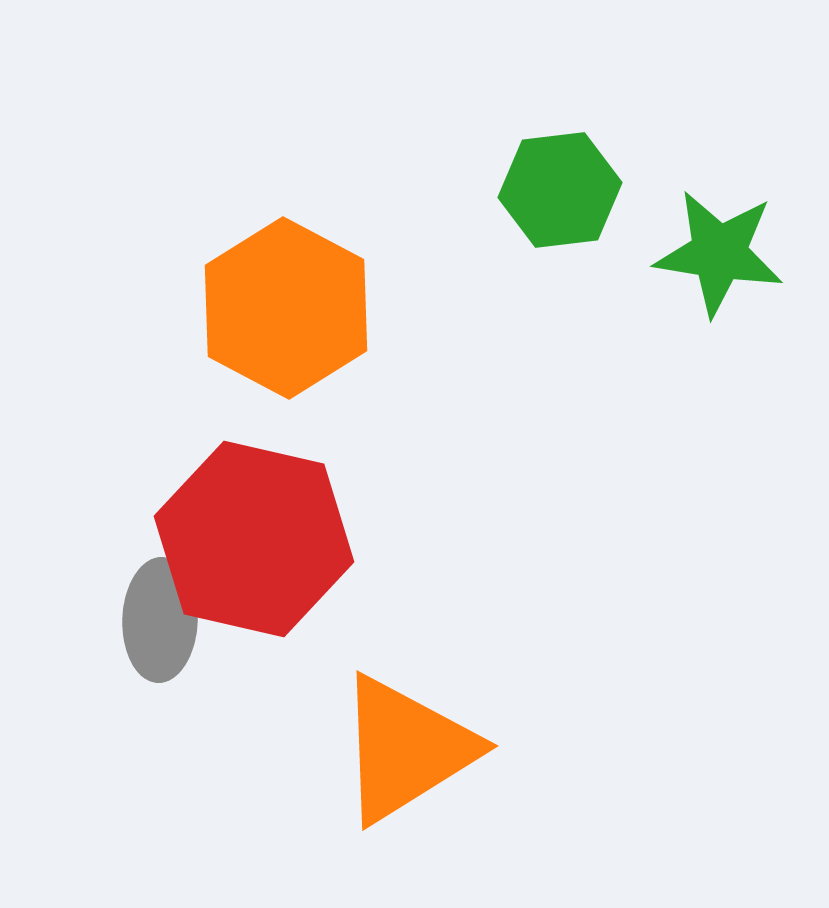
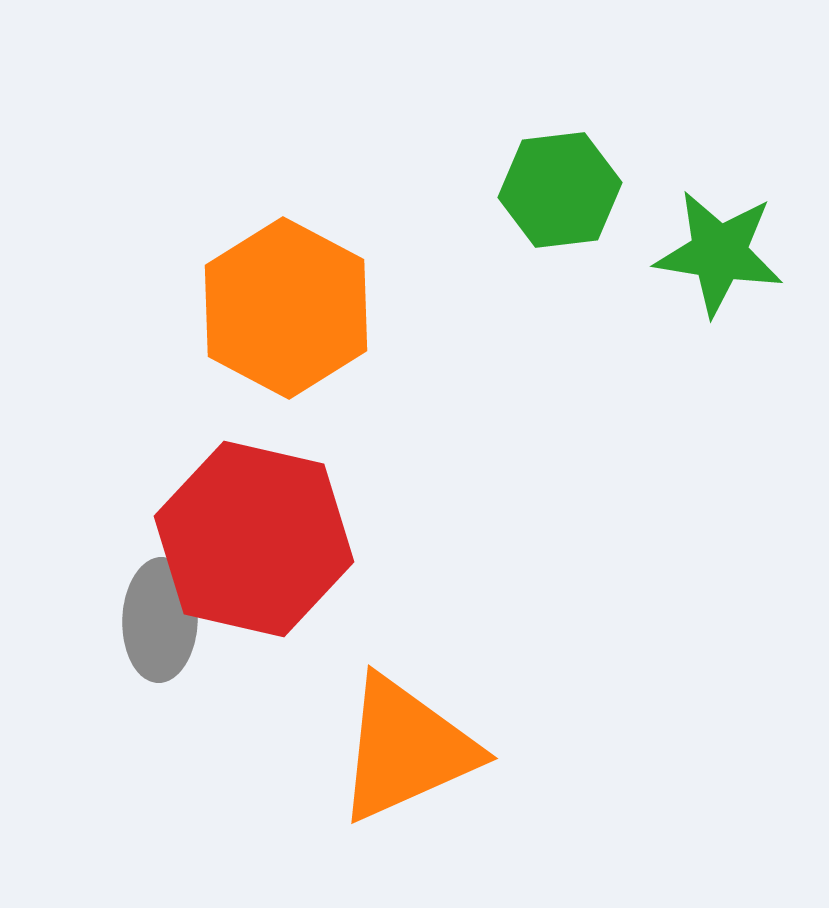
orange triangle: rotated 8 degrees clockwise
